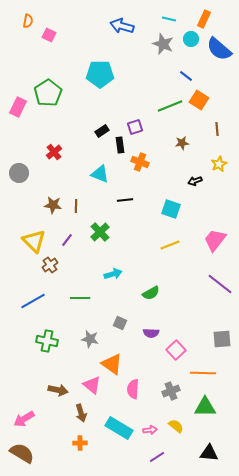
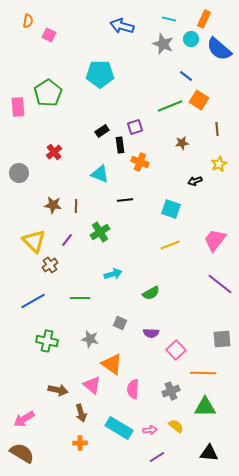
pink rectangle at (18, 107): rotated 30 degrees counterclockwise
green cross at (100, 232): rotated 12 degrees clockwise
